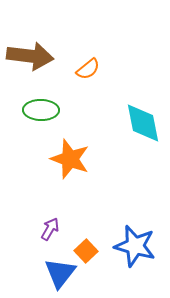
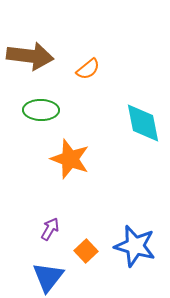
blue triangle: moved 12 px left, 4 px down
